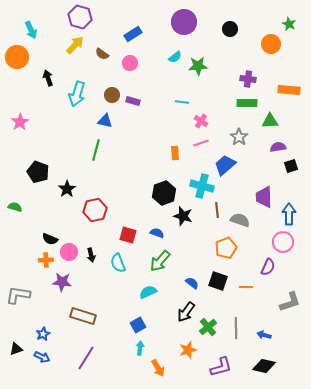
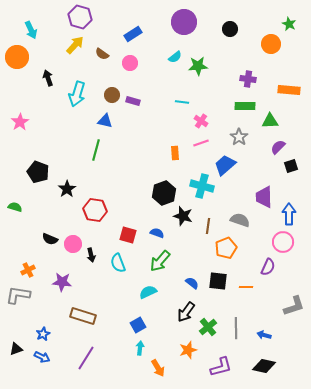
green rectangle at (247, 103): moved 2 px left, 3 px down
purple semicircle at (278, 147): rotated 35 degrees counterclockwise
red hexagon at (95, 210): rotated 20 degrees clockwise
brown line at (217, 210): moved 9 px left, 16 px down; rotated 14 degrees clockwise
pink circle at (69, 252): moved 4 px right, 8 px up
orange cross at (46, 260): moved 18 px left, 10 px down; rotated 24 degrees counterclockwise
black square at (218, 281): rotated 12 degrees counterclockwise
gray L-shape at (290, 302): moved 4 px right, 4 px down
